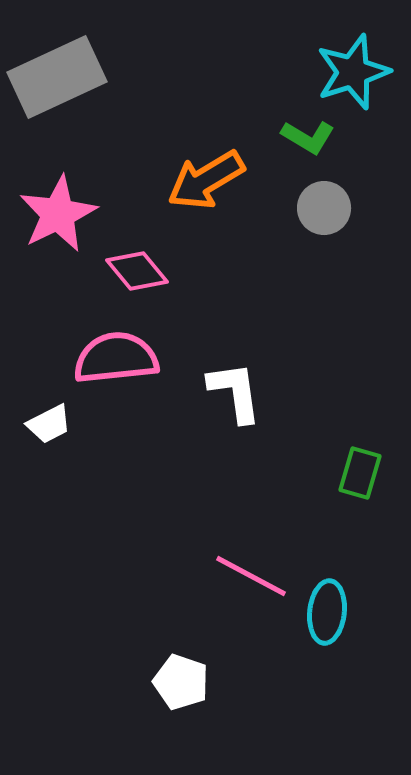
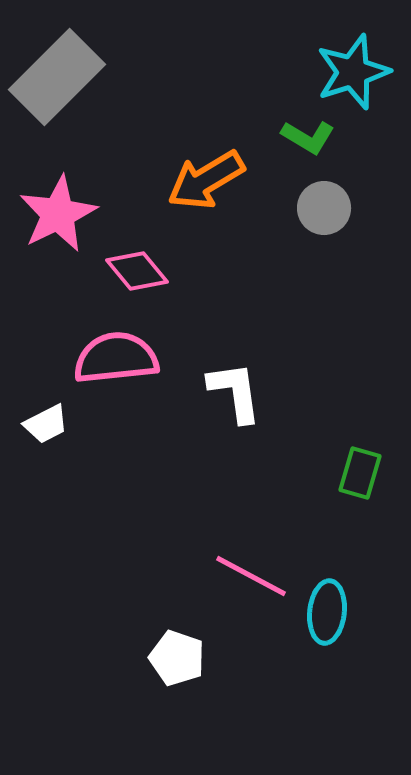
gray rectangle: rotated 20 degrees counterclockwise
white trapezoid: moved 3 px left
white pentagon: moved 4 px left, 24 px up
